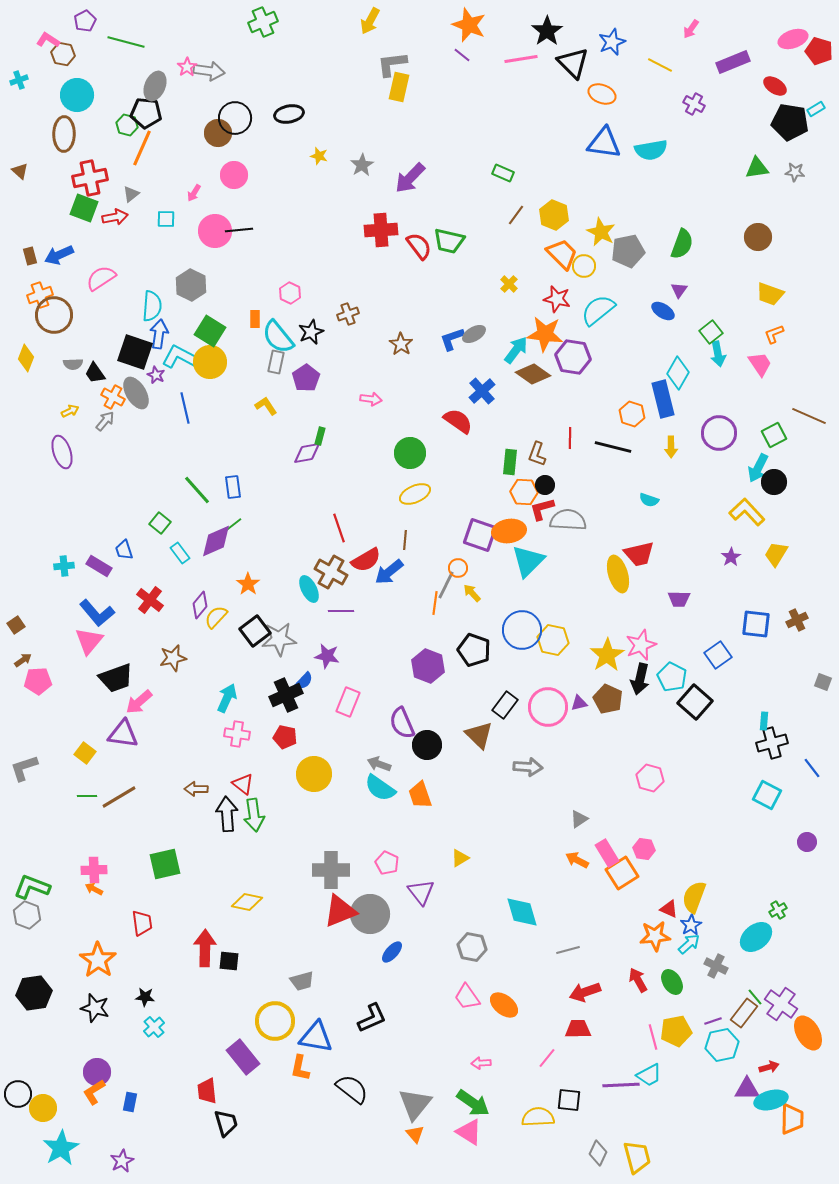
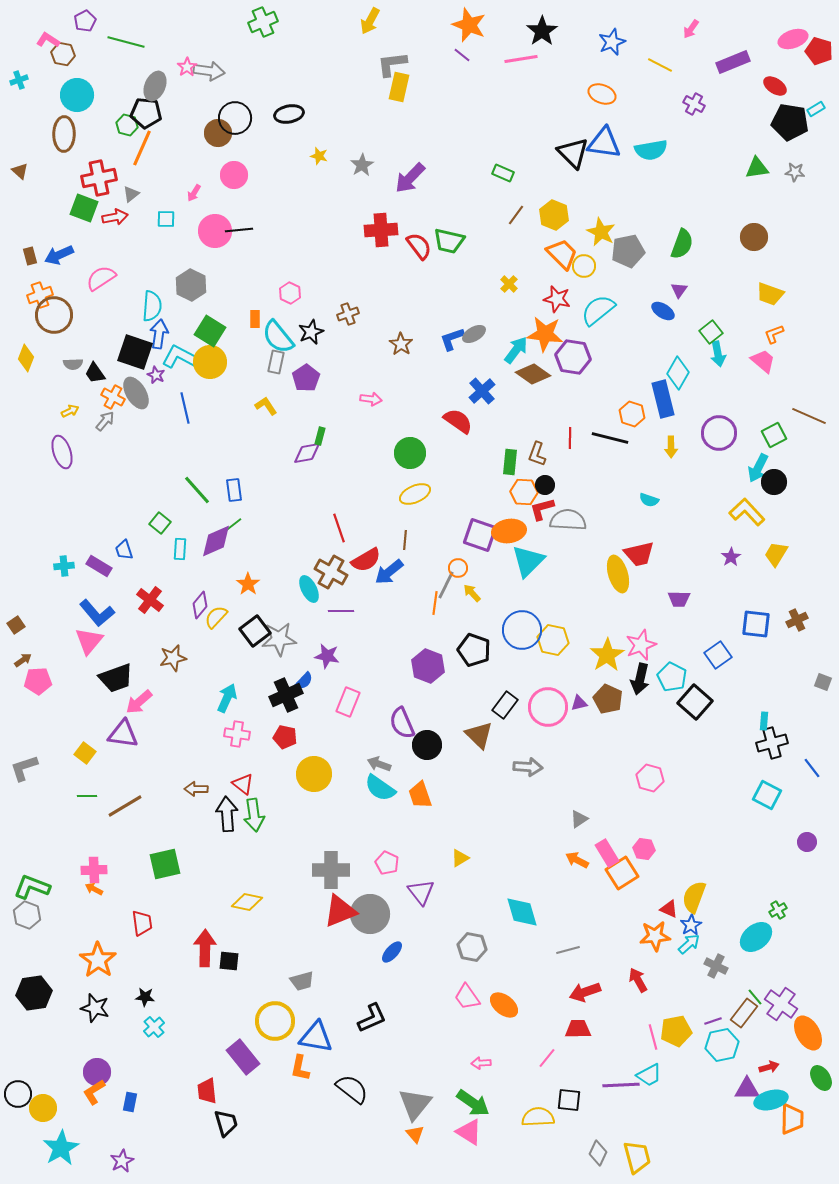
black star at (547, 31): moved 5 px left
black triangle at (573, 63): moved 90 px down
red cross at (90, 178): moved 9 px right
brown circle at (758, 237): moved 4 px left
pink trapezoid at (760, 364): moved 3 px right, 3 px up; rotated 16 degrees counterclockwise
black line at (613, 447): moved 3 px left, 9 px up
blue rectangle at (233, 487): moved 1 px right, 3 px down
cyan rectangle at (180, 553): moved 4 px up; rotated 40 degrees clockwise
brown line at (119, 797): moved 6 px right, 9 px down
green ellipse at (672, 982): moved 149 px right, 96 px down
